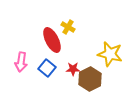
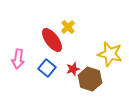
yellow cross: rotated 16 degrees clockwise
red ellipse: rotated 10 degrees counterclockwise
pink arrow: moved 3 px left, 3 px up
red star: rotated 16 degrees counterclockwise
brown hexagon: rotated 15 degrees counterclockwise
